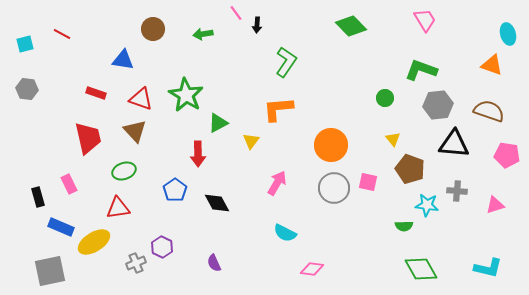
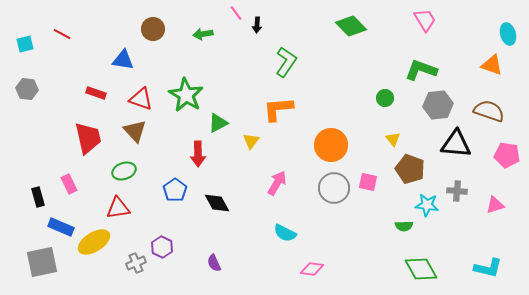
black triangle at (454, 144): moved 2 px right
gray square at (50, 271): moved 8 px left, 9 px up
